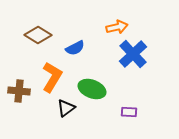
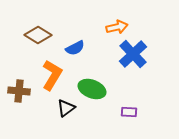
orange L-shape: moved 2 px up
